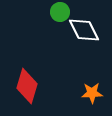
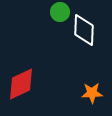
white diamond: rotated 28 degrees clockwise
red diamond: moved 6 px left, 2 px up; rotated 48 degrees clockwise
